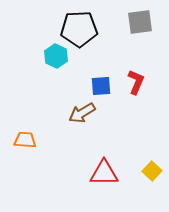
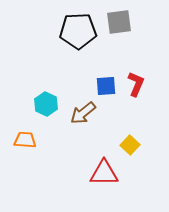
gray square: moved 21 px left
black pentagon: moved 1 px left, 2 px down
cyan hexagon: moved 10 px left, 48 px down
red L-shape: moved 2 px down
blue square: moved 5 px right
brown arrow: moved 1 px right; rotated 8 degrees counterclockwise
yellow square: moved 22 px left, 26 px up
